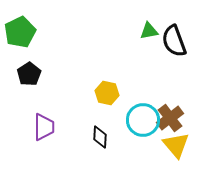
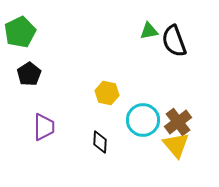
brown cross: moved 8 px right, 4 px down
black diamond: moved 5 px down
